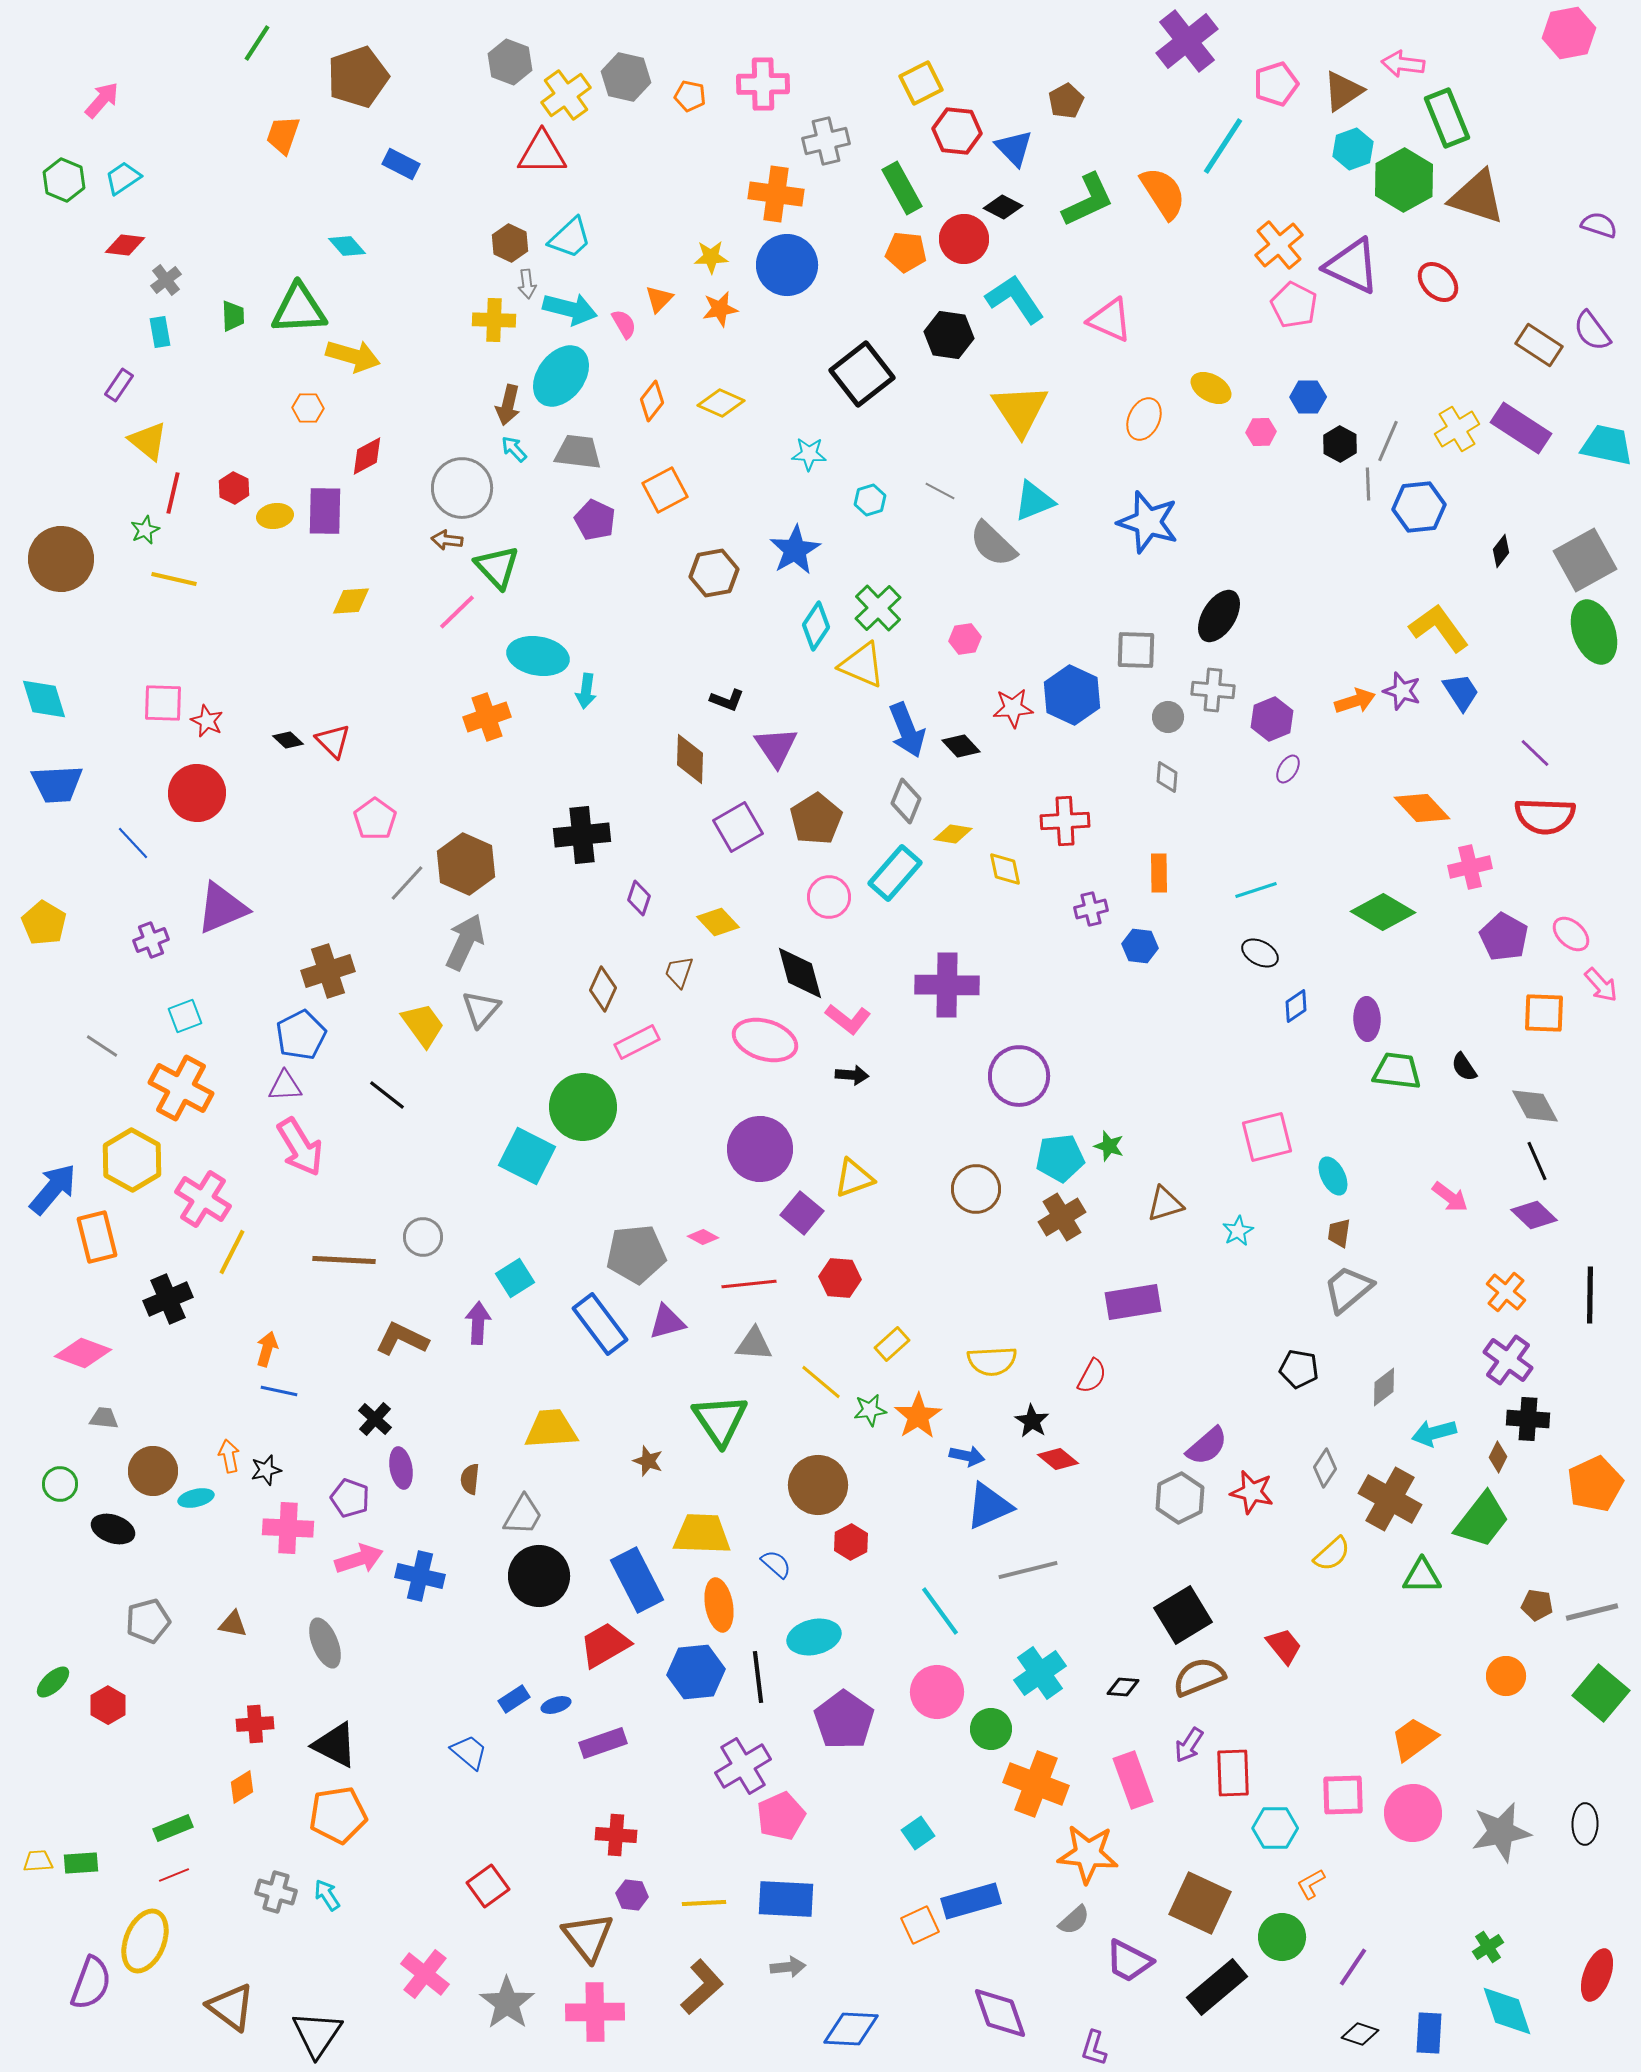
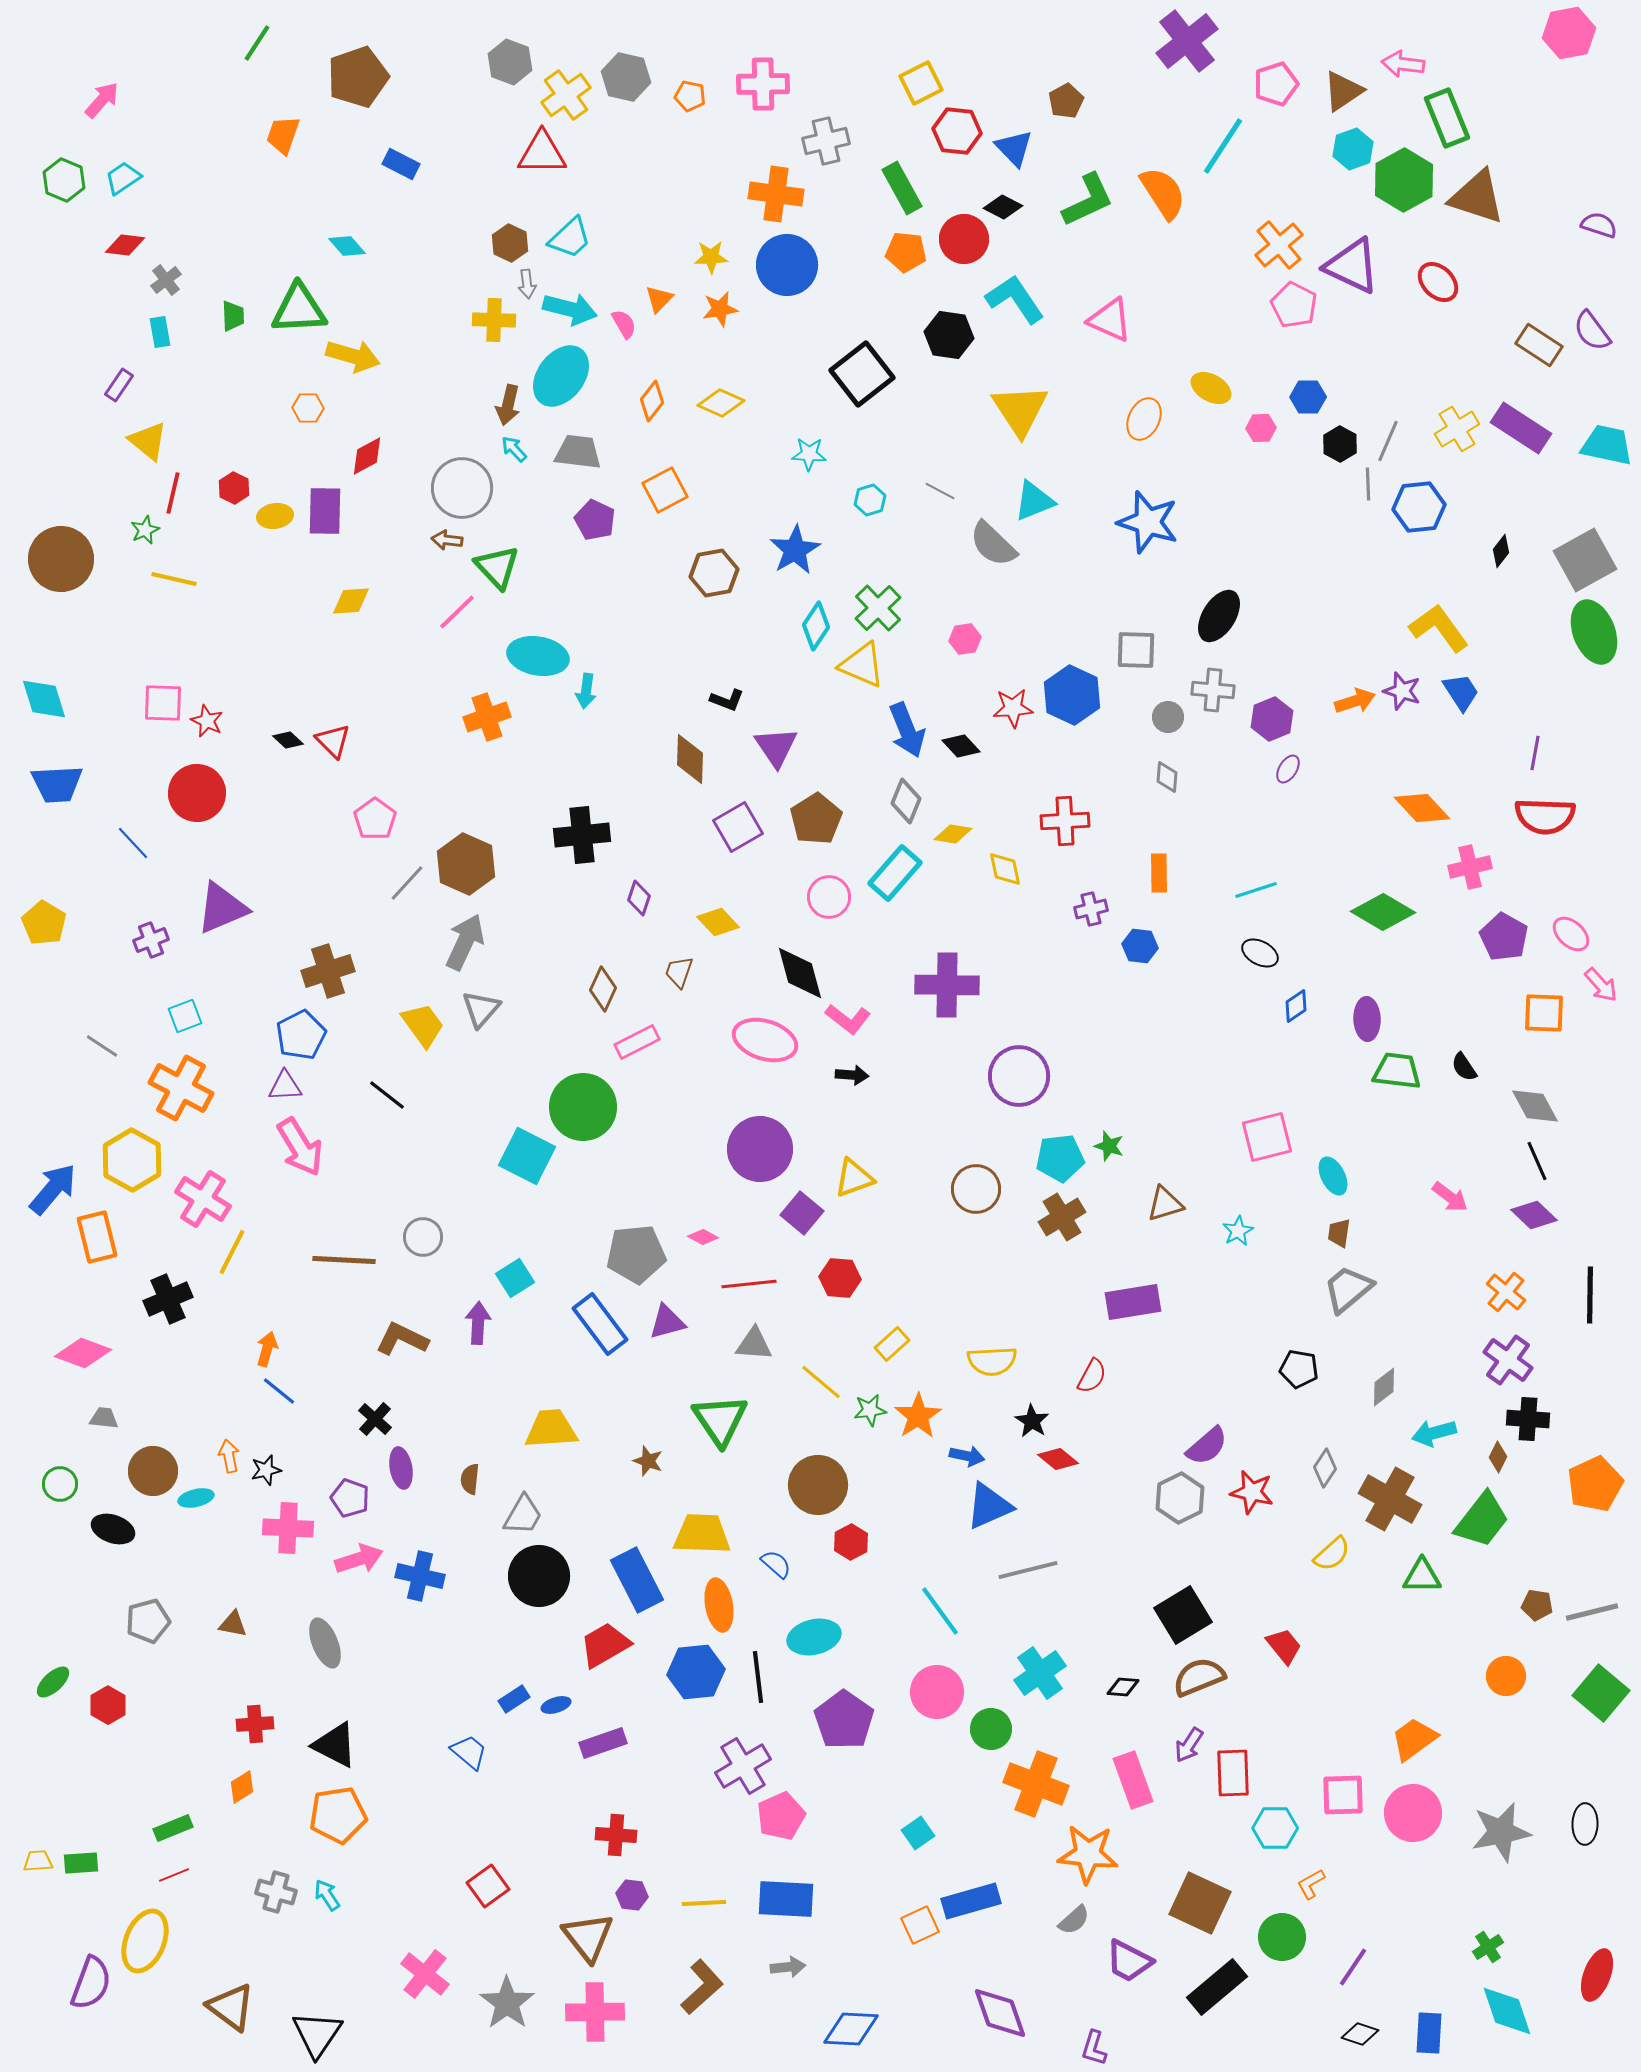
pink hexagon at (1261, 432): moved 4 px up
purple line at (1535, 753): rotated 56 degrees clockwise
blue line at (279, 1391): rotated 27 degrees clockwise
